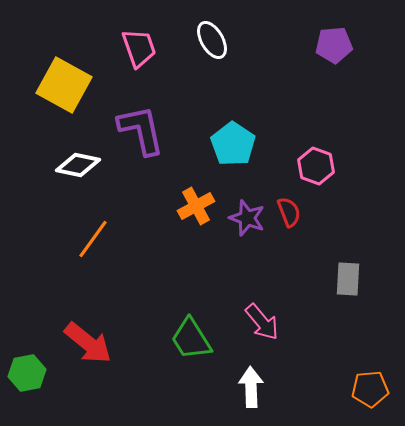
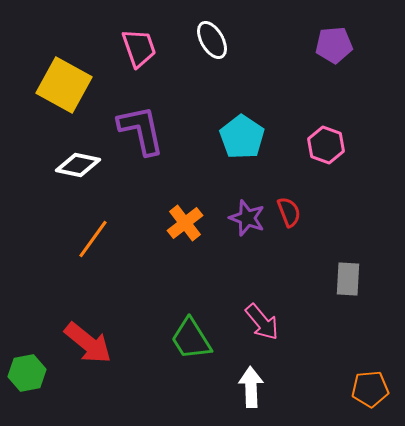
cyan pentagon: moved 9 px right, 7 px up
pink hexagon: moved 10 px right, 21 px up
orange cross: moved 11 px left, 17 px down; rotated 9 degrees counterclockwise
